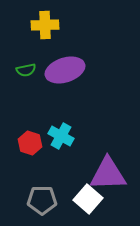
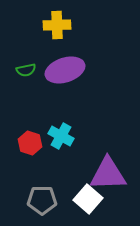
yellow cross: moved 12 px right
